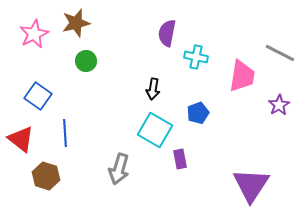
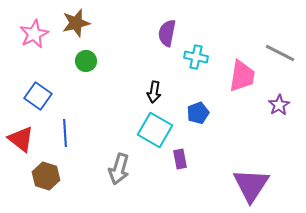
black arrow: moved 1 px right, 3 px down
